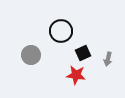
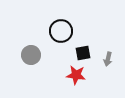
black square: rotated 14 degrees clockwise
